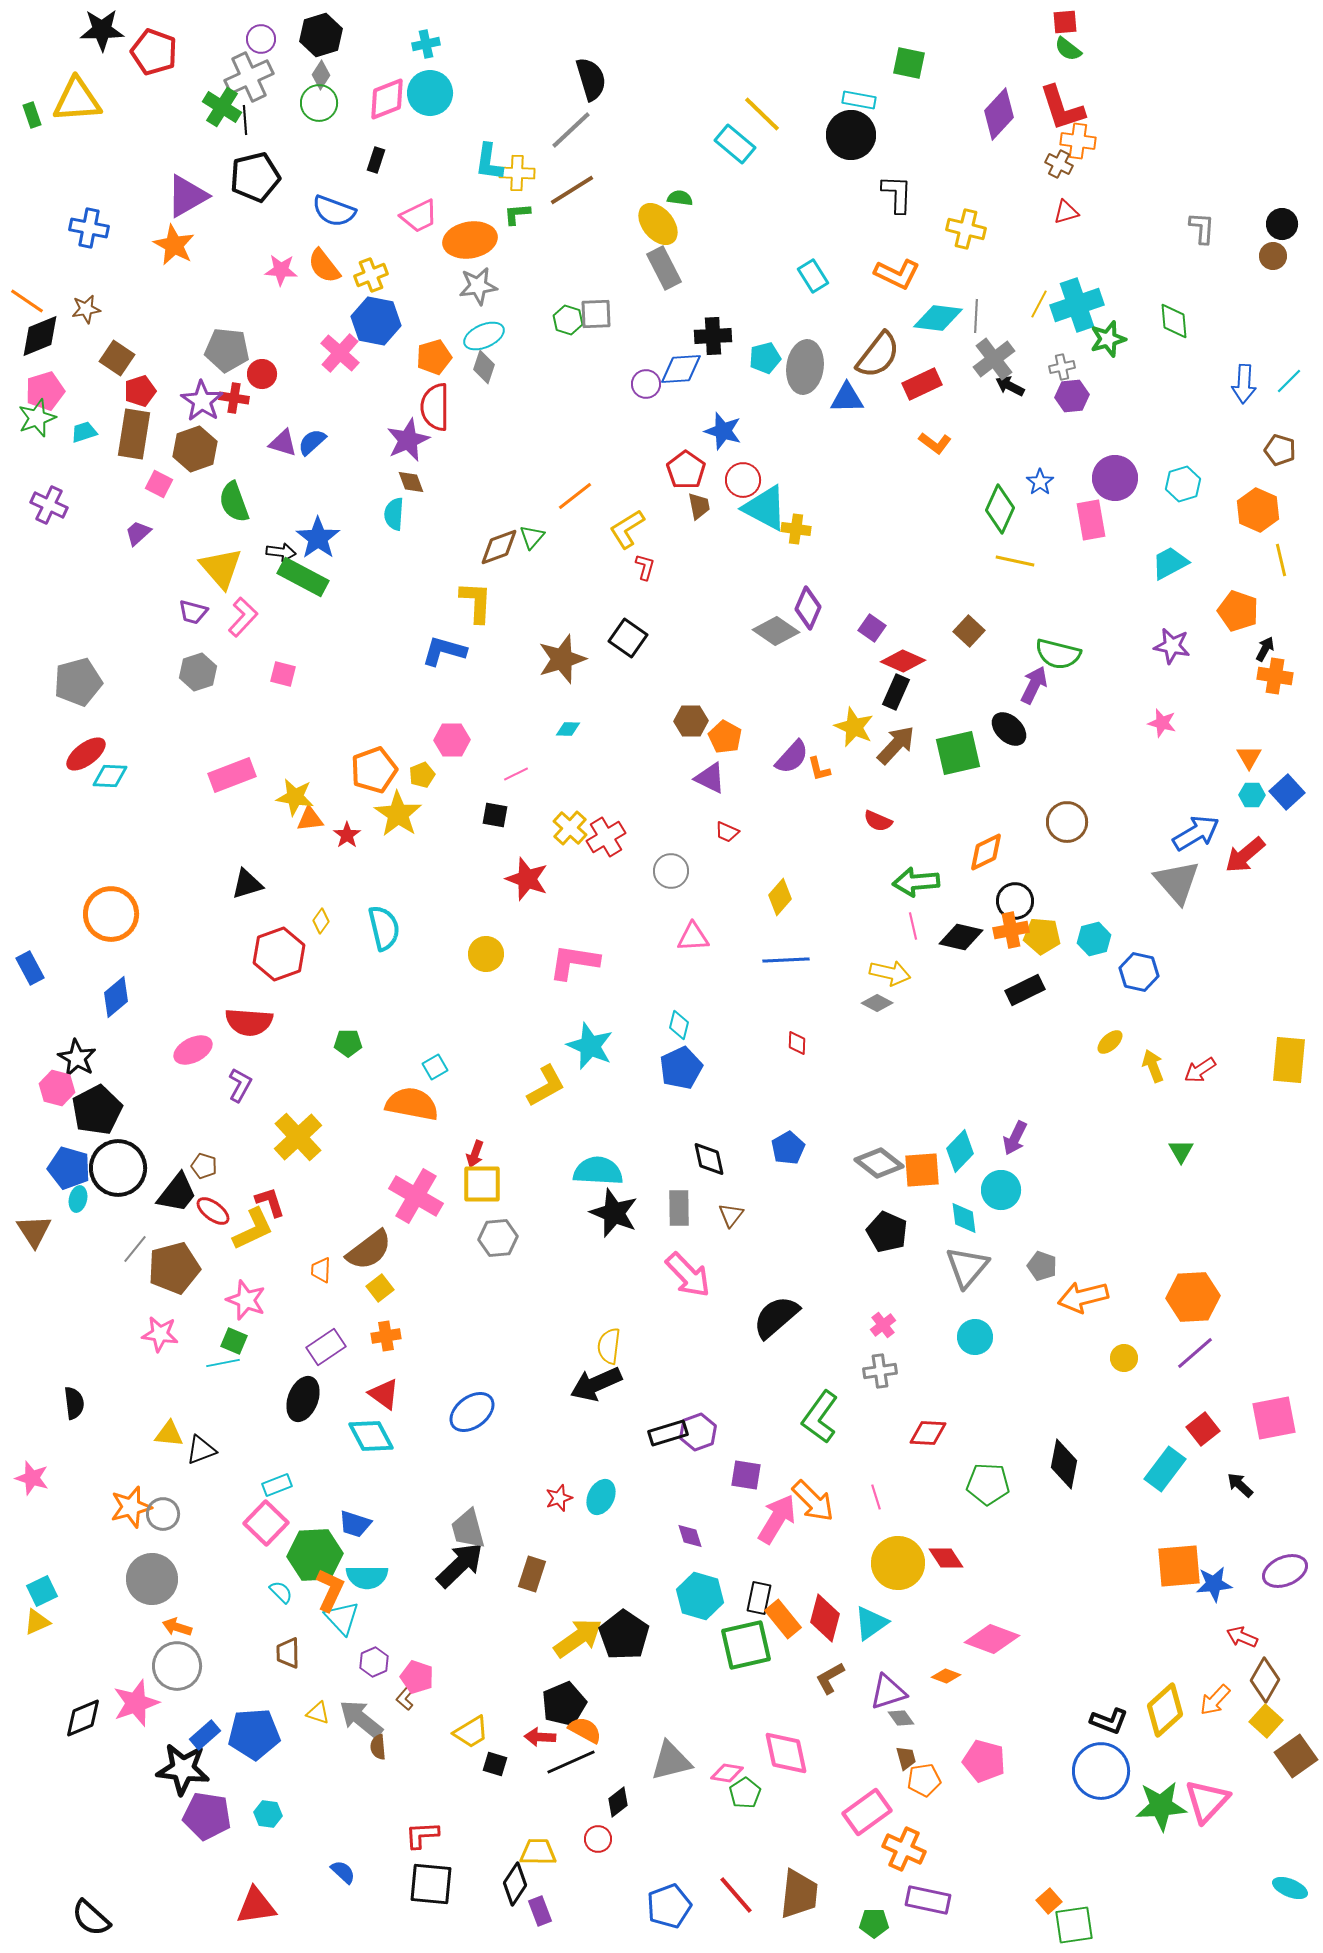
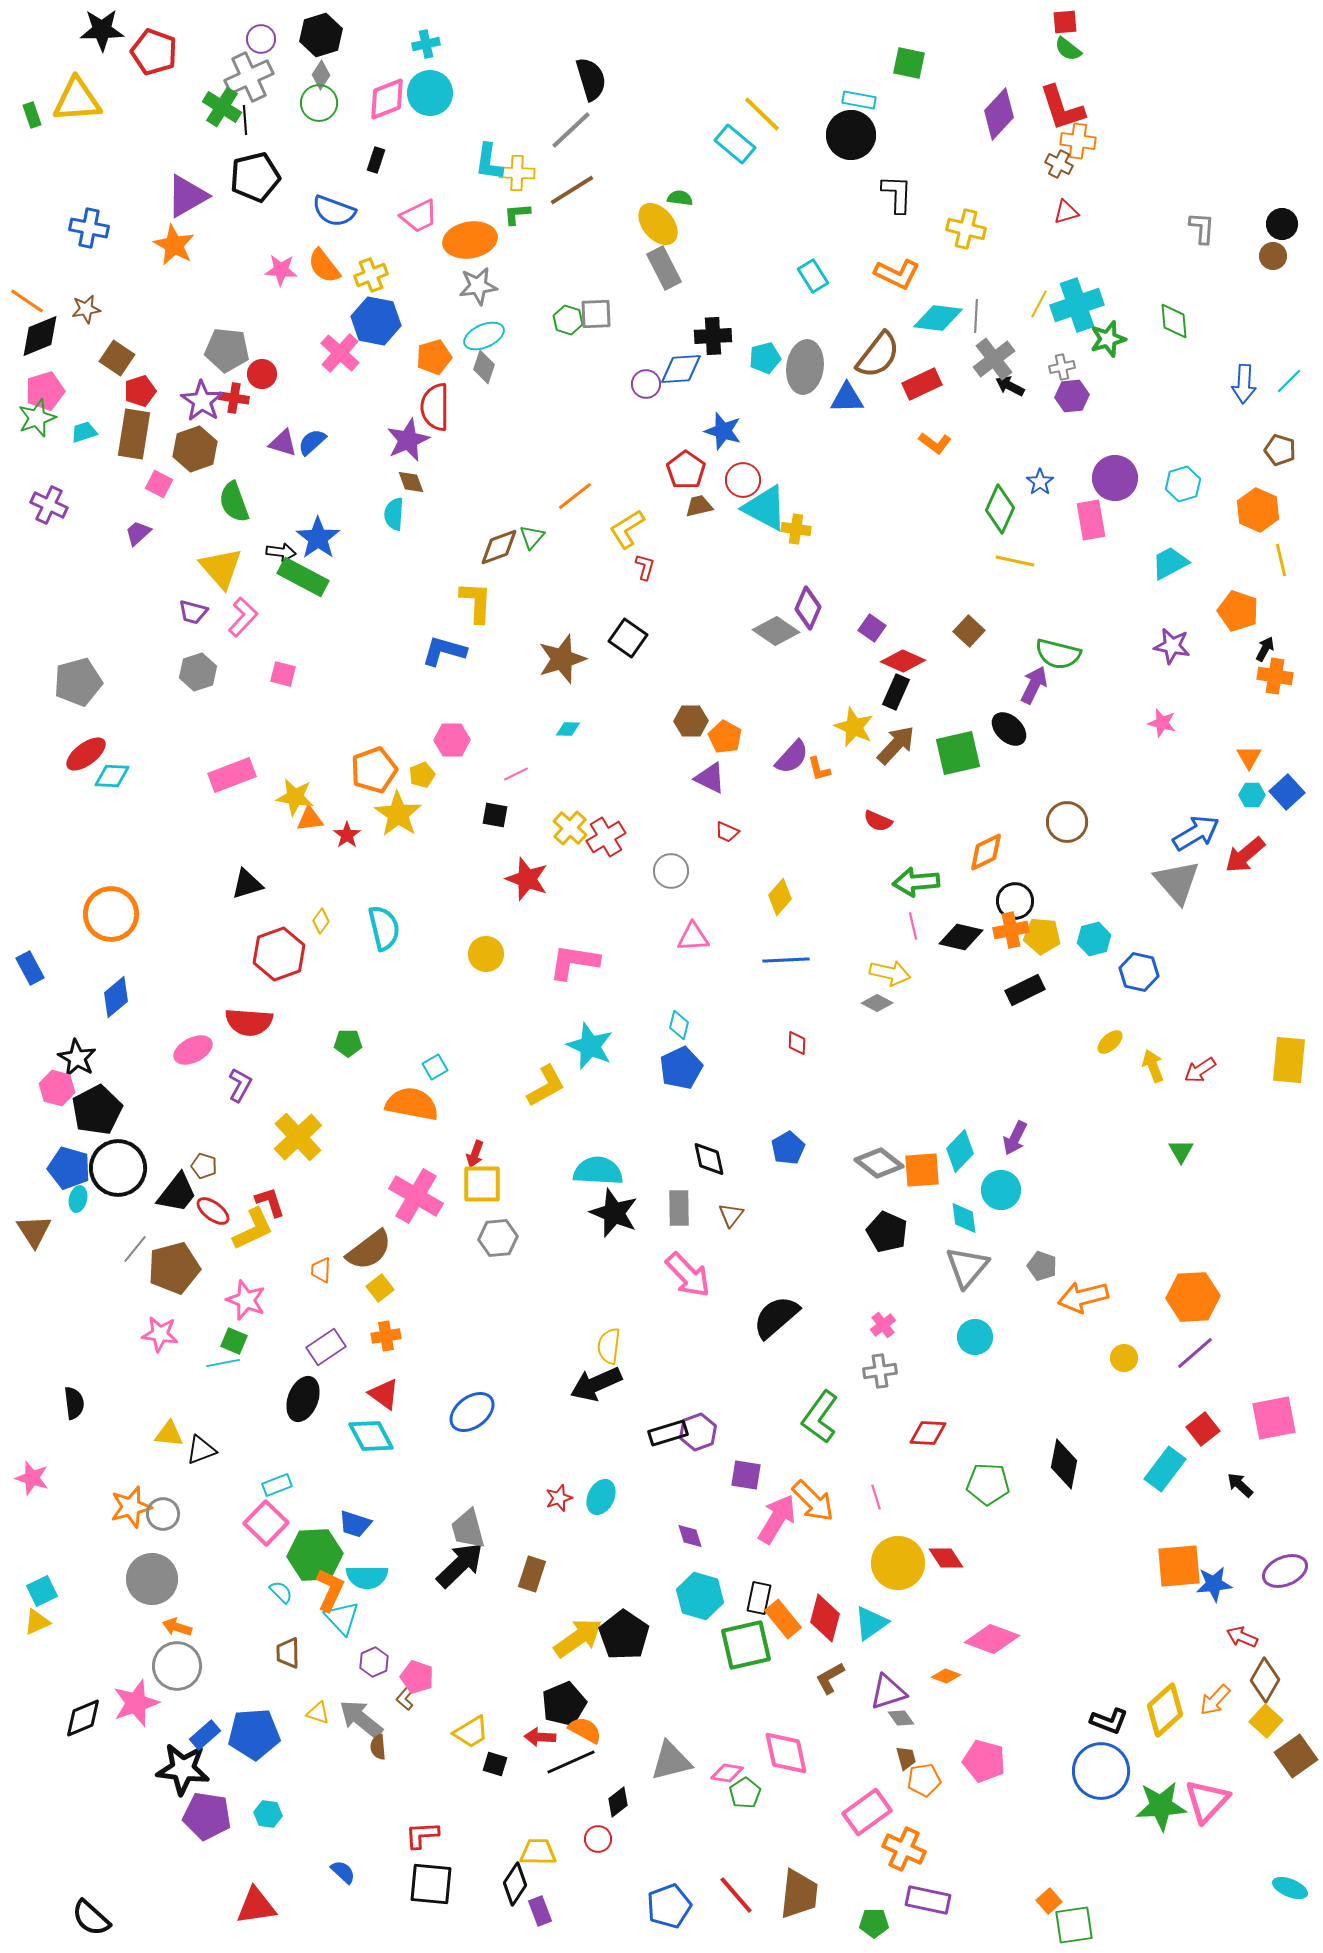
brown trapezoid at (699, 506): rotated 92 degrees counterclockwise
cyan diamond at (110, 776): moved 2 px right
